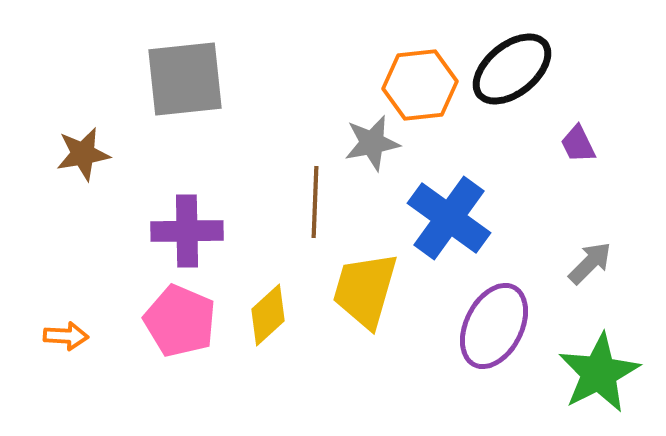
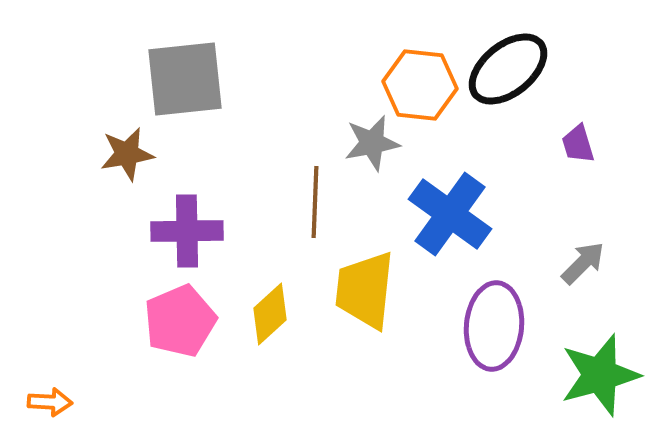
black ellipse: moved 4 px left
orange hexagon: rotated 12 degrees clockwise
purple trapezoid: rotated 9 degrees clockwise
brown star: moved 44 px right
blue cross: moved 1 px right, 4 px up
gray arrow: moved 7 px left
yellow trapezoid: rotated 10 degrees counterclockwise
yellow diamond: moved 2 px right, 1 px up
pink pentagon: rotated 26 degrees clockwise
purple ellipse: rotated 22 degrees counterclockwise
orange arrow: moved 16 px left, 66 px down
green star: moved 1 px right, 2 px down; rotated 12 degrees clockwise
